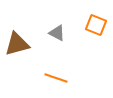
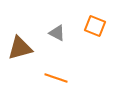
orange square: moved 1 px left, 1 px down
brown triangle: moved 3 px right, 4 px down
